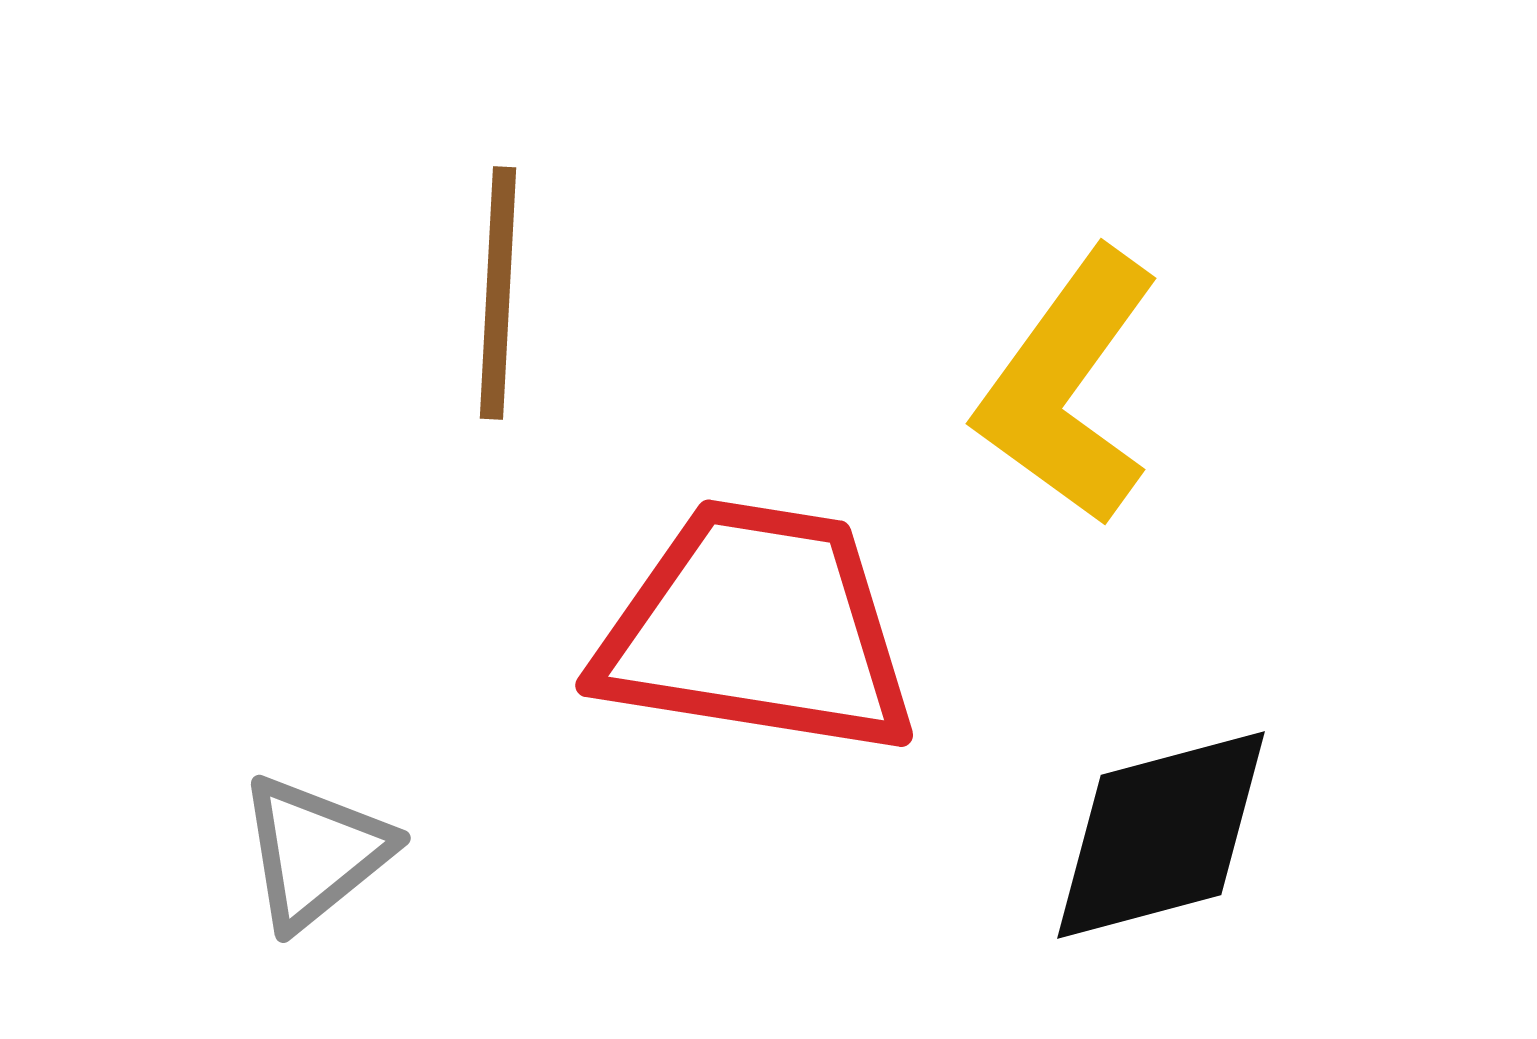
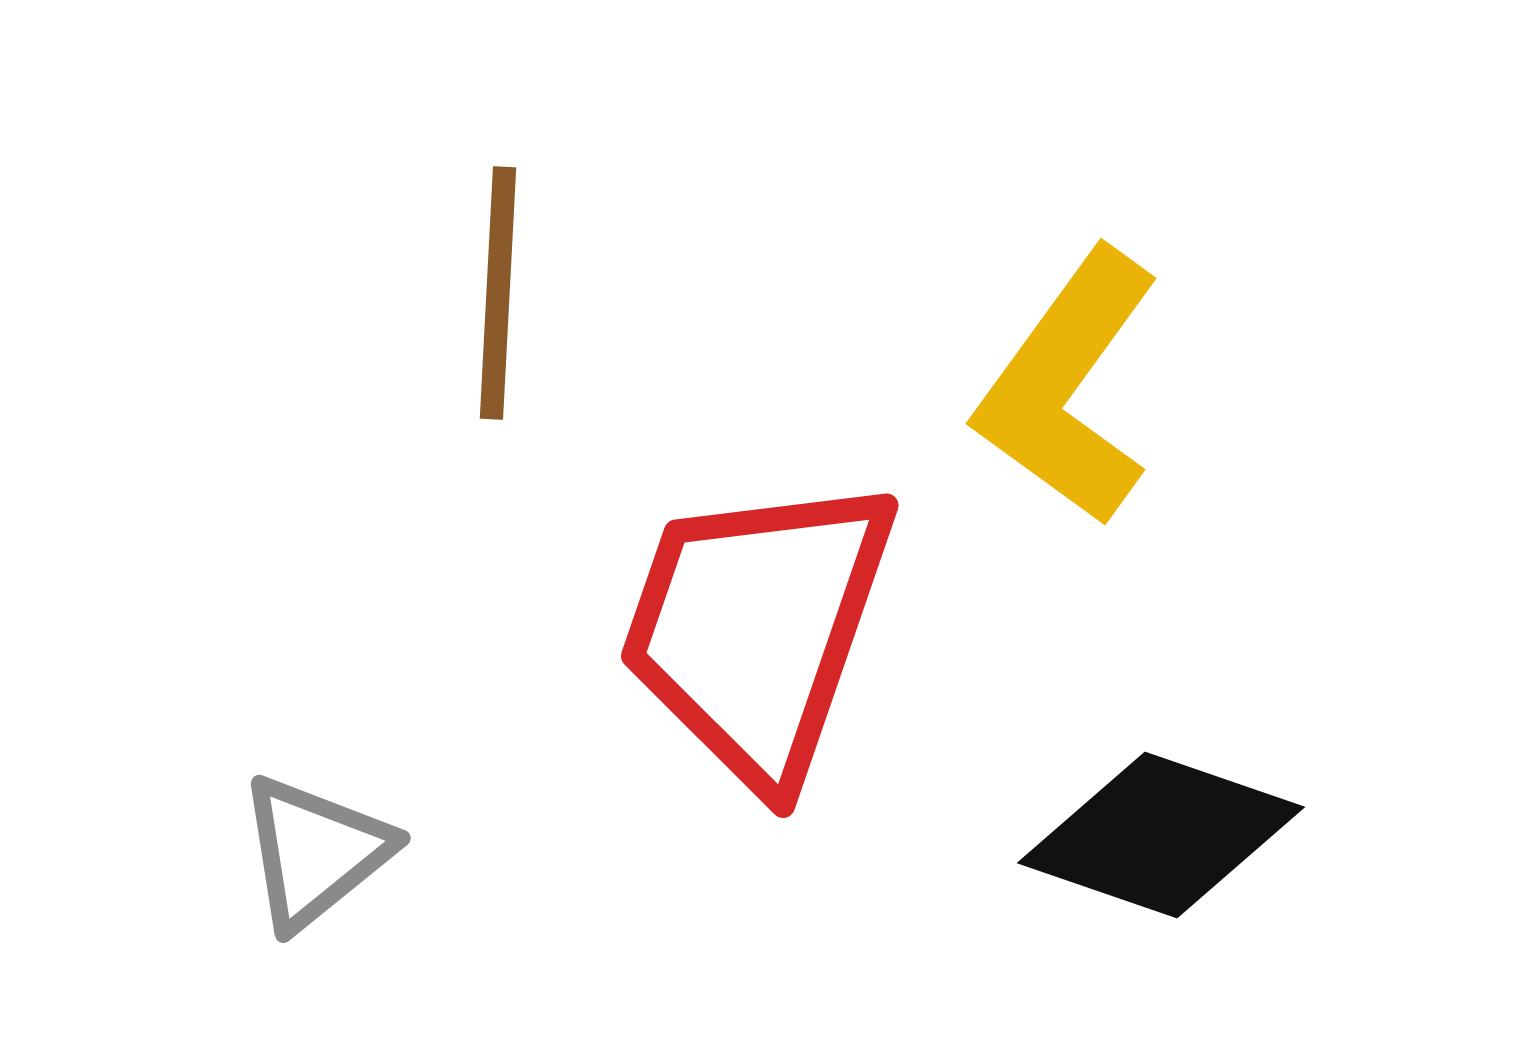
red trapezoid: rotated 80 degrees counterclockwise
black diamond: rotated 34 degrees clockwise
